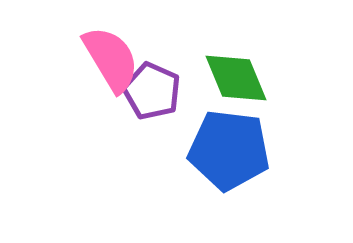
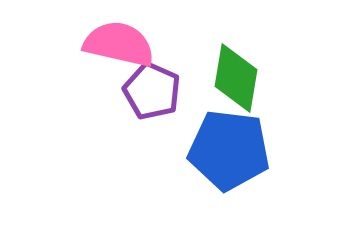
pink semicircle: moved 8 px right, 15 px up; rotated 46 degrees counterclockwise
green diamond: rotated 32 degrees clockwise
